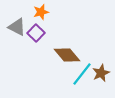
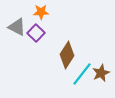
orange star: rotated 14 degrees clockwise
brown diamond: rotated 72 degrees clockwise
